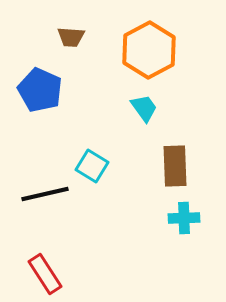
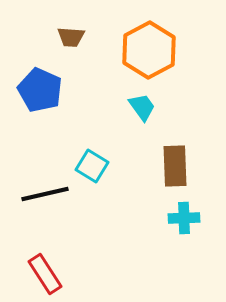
cyan trapezoid: moved 2 px left, 1 px up
